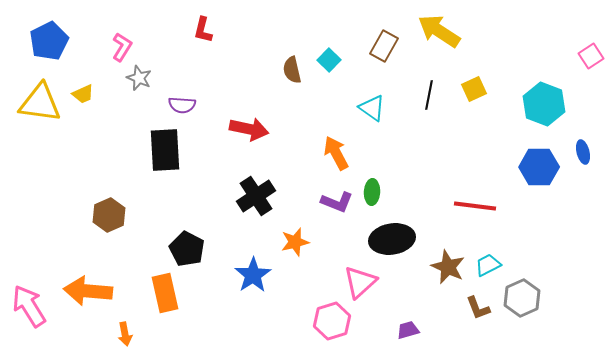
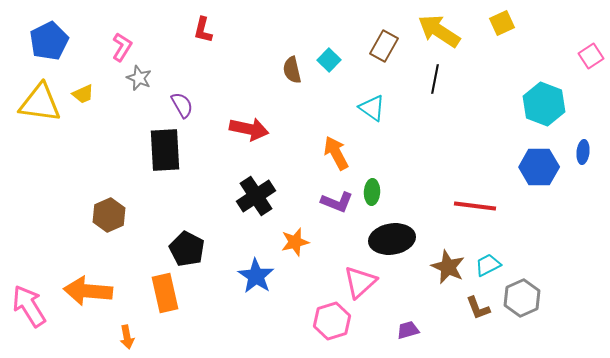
yellow square at (474, 89): moved 28 px right, 66 px up
black line at (429, 95): moved 6 px right, 16 px up
purple semicircle at (182, 105): rotated 124 degrees counterclockwise
blue ellipse at (583, 152): rotated 20 degrees clockwise
blue star at (253, 275): moved 3 px right, 1 px down; rotated 6 degrees counterclockwise
orange arrow at (125, 334): moved 2 px right, 3 px down
